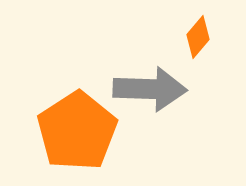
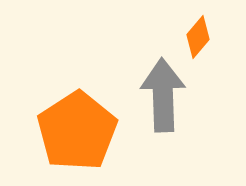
gray arrow: moved 13 px right, 6 px down; rotated 94 degrees counterclockwise
